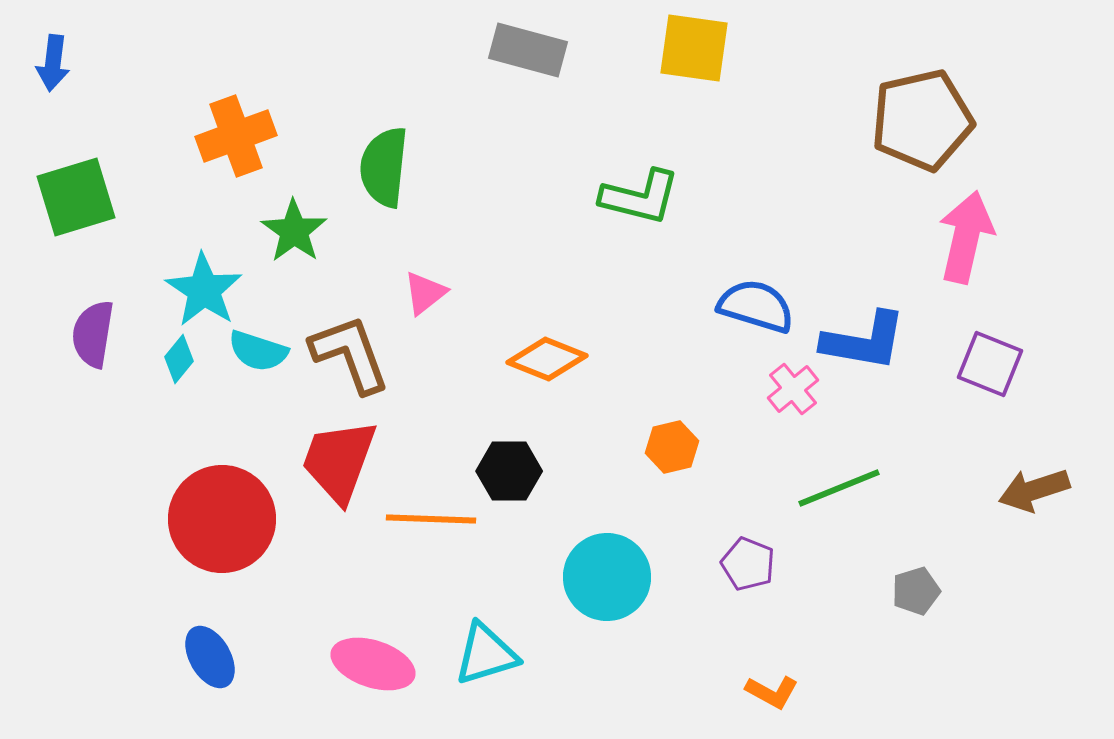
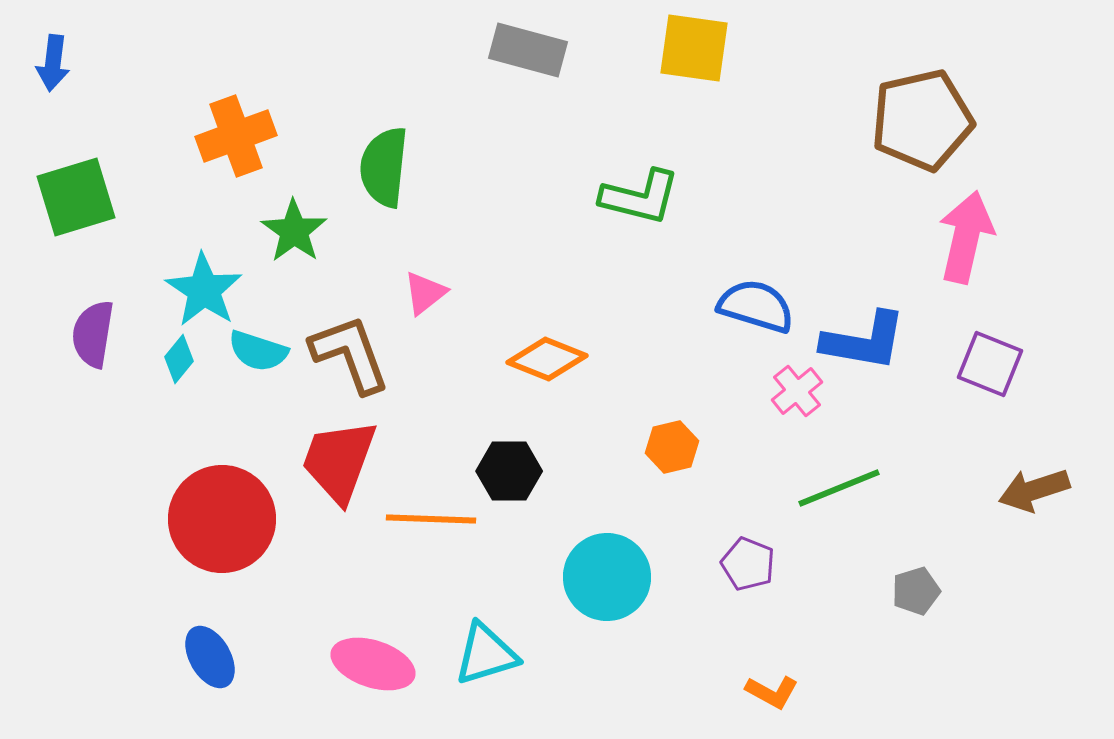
pink cross: moved 4 px right, 2 px down
